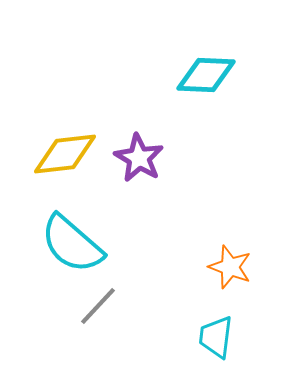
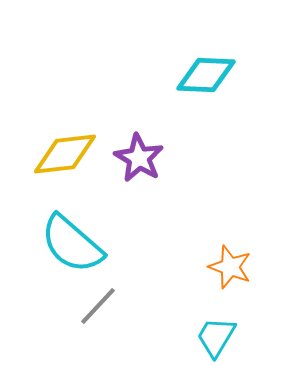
cyan trapezoid: rotated 24 degrees clockwise
